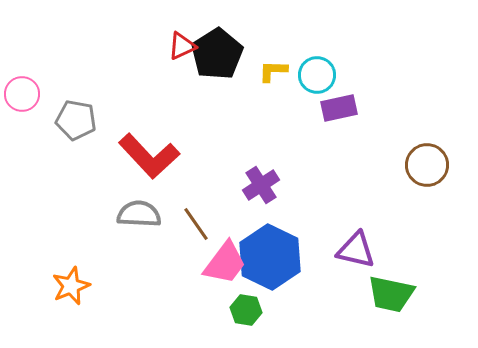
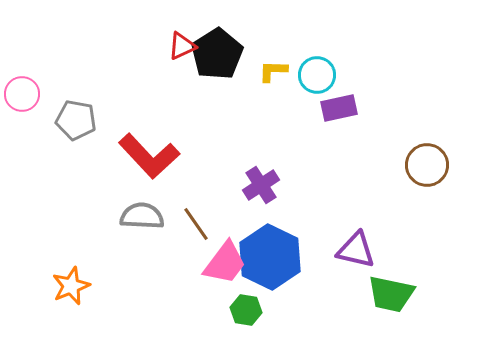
gray semicircle: moved 3 px right, 2 px down
